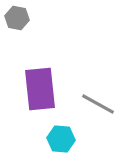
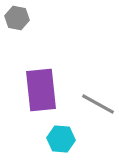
purple rectangle: moved 1 px right, 1 px down
